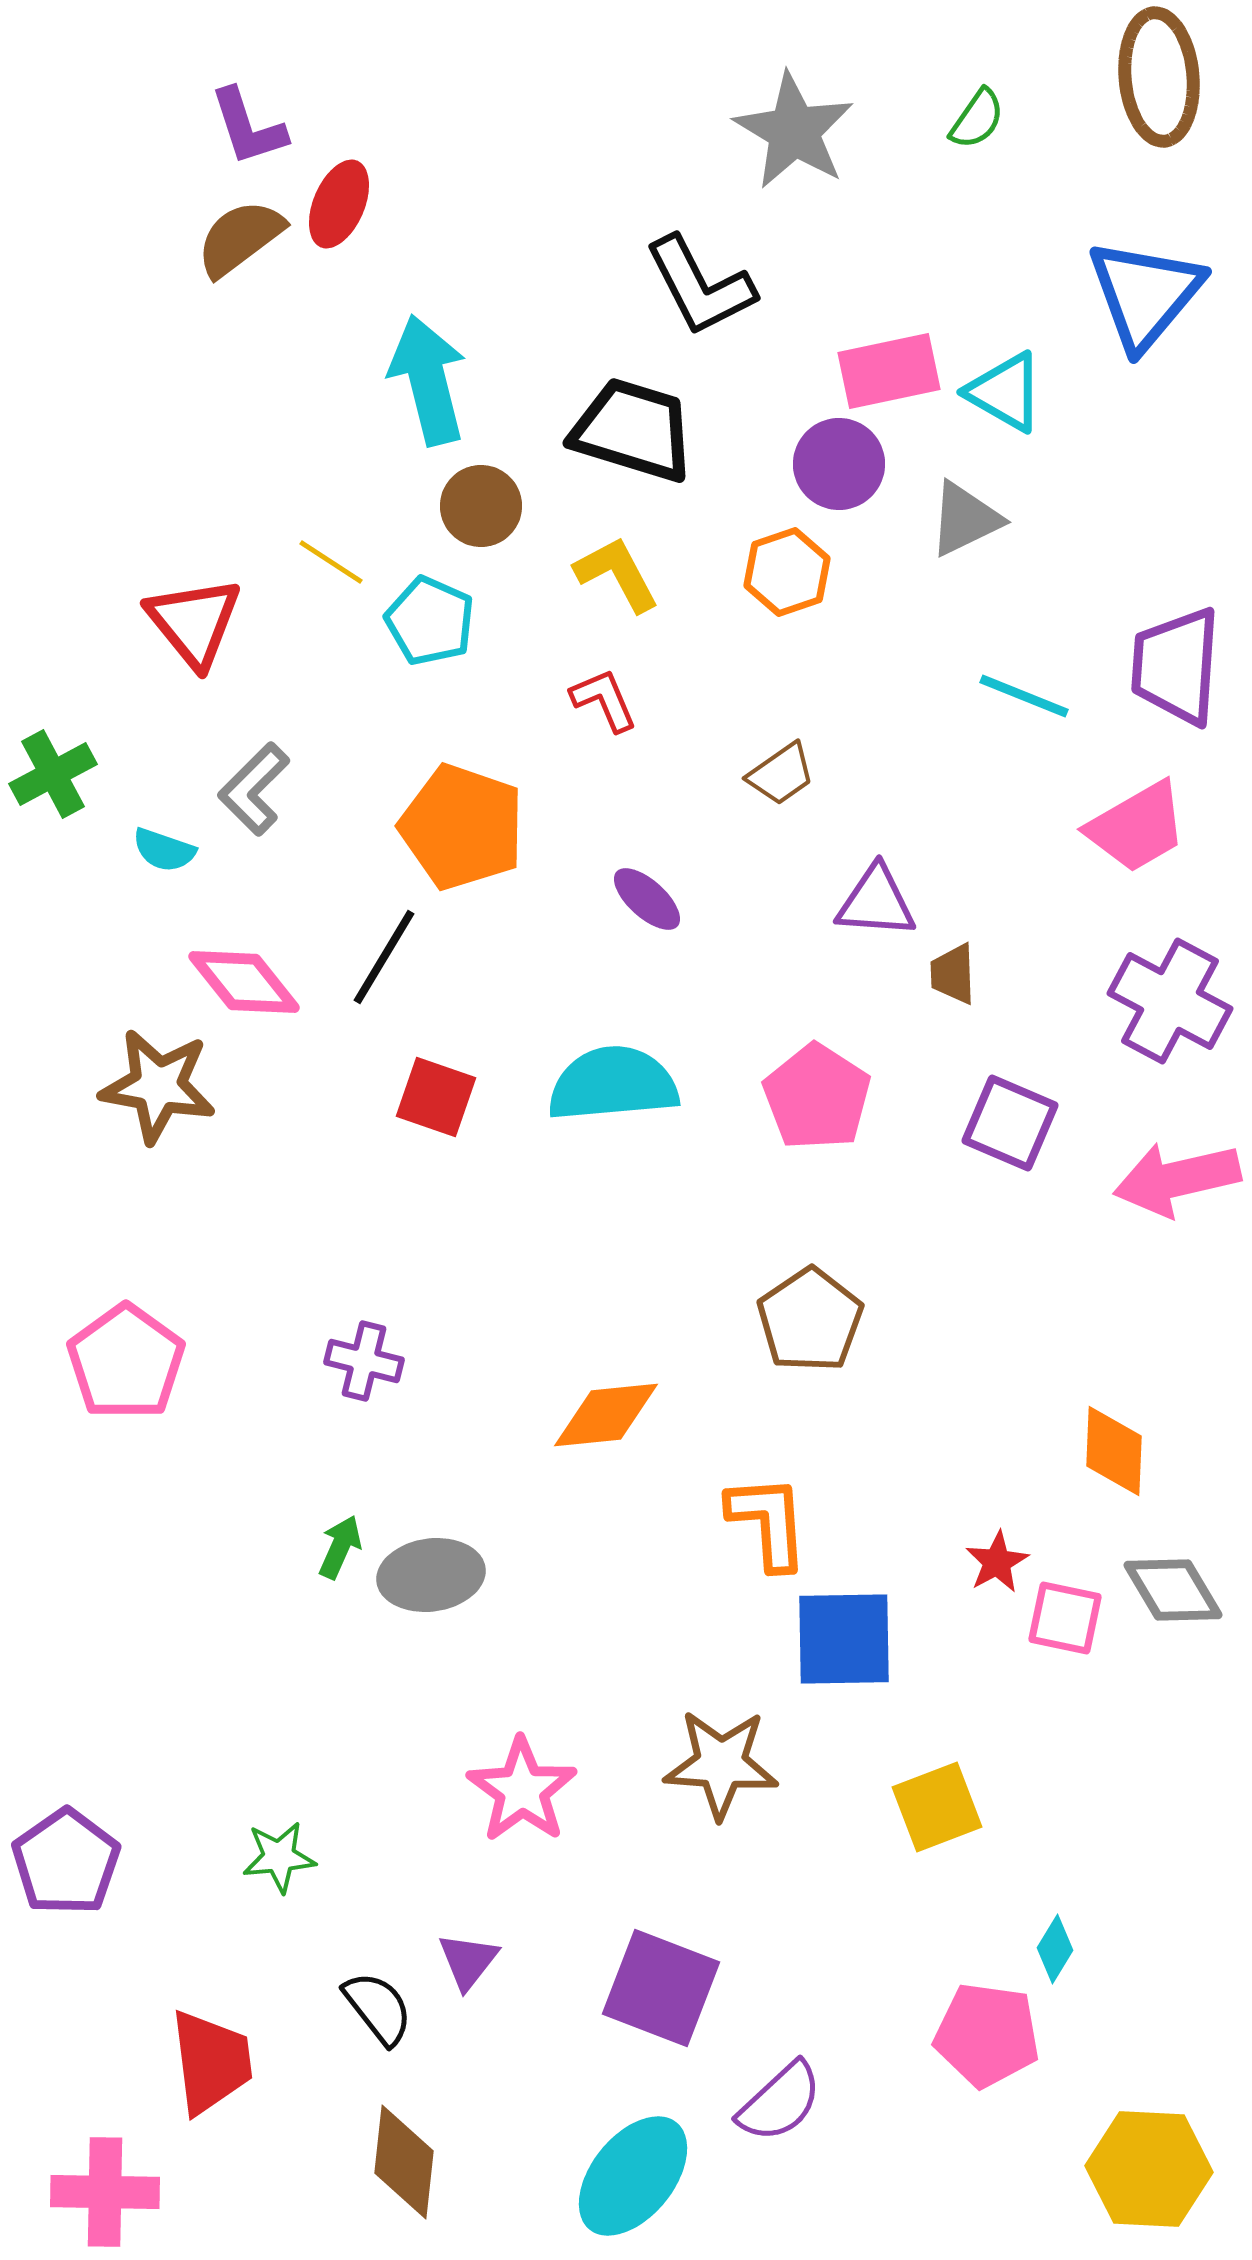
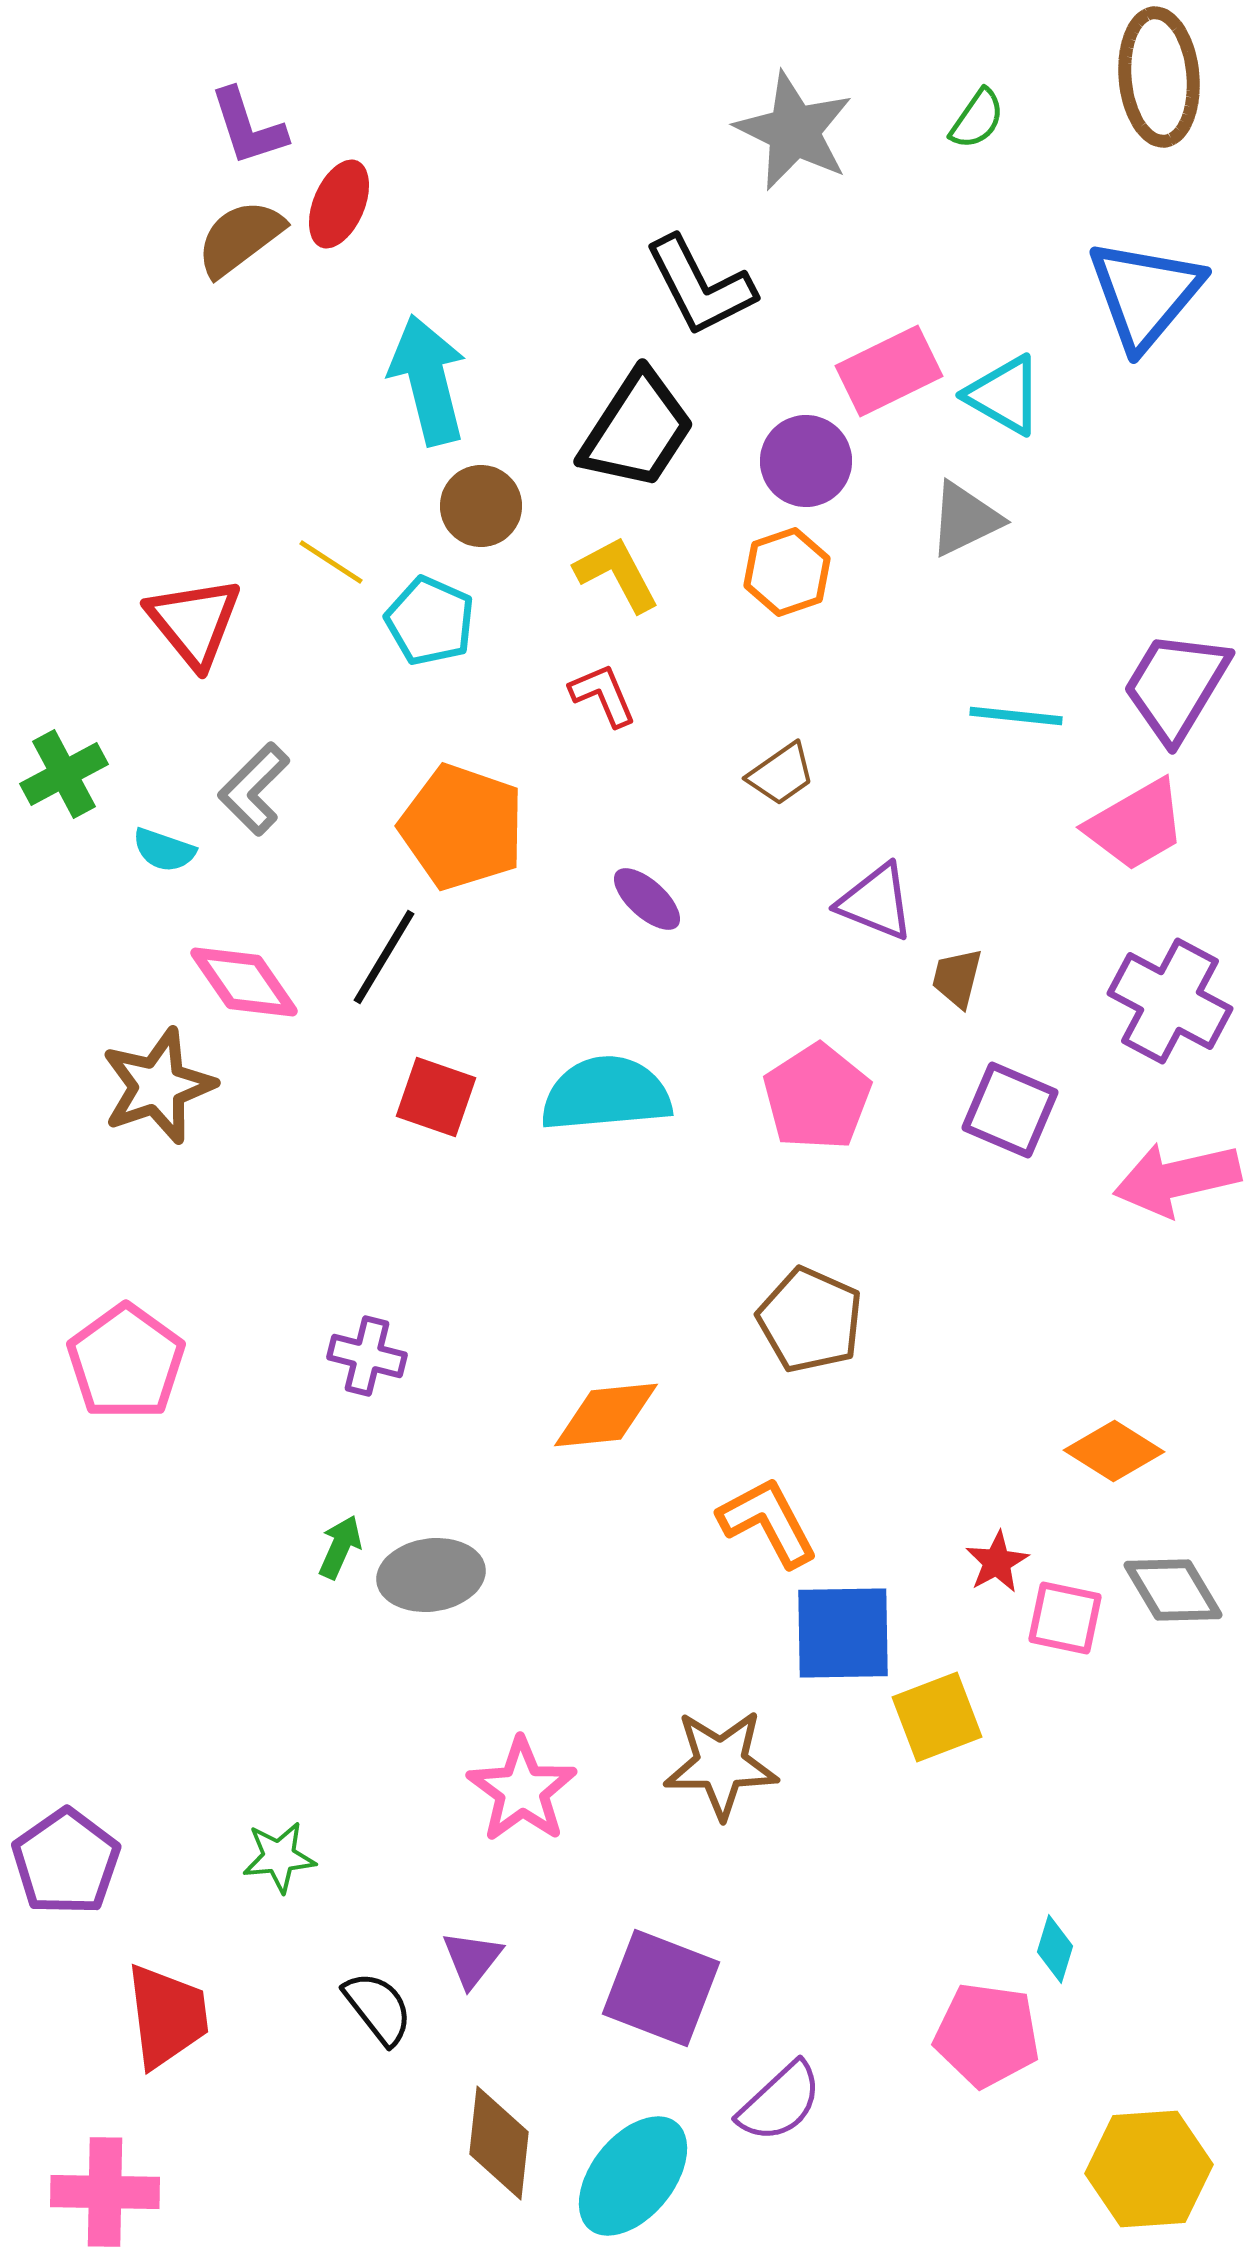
gray star at (794, 131): rotated 5 degrees counterclockwise
pink rectangle at (889, 371): rotated 14 degrees counterclockwise
cyan triangle at (1005, 392): moved 1 px left, 3 px down
black trapezoid at (633, 430): moved 4 px right; rotated 106 degrees clockwise
purple circle at (839, 464): moved 33 px left, 3 px up
purple trapezoid at (1176, 666): moved 20 px down; rotated 27 degrees clockwise
cyan line at (1024, 696): moved 8 px left, 20 px down; rotated 16 degrees counterclockwise
red L-shape at (604, 700): moved 1 px left, 5 px up
green cross at (53, 774): moved 11 px right
pink trapezoid at (1137, 827): moved 1 px left, 2 px up
purple triangle at (876, 902): rotated 18 degrees clockwise
brown trapezoid at (953, 974): moved 4 px right, 4 px down; rotated 16 degrees clockwise
pink diamond at (244, 982): rotated 4 degrees clockwise
cyan semicircle at (613, 1084): moved 7 px left, 10 px down
brown star at (158, 1086): rotated 29 degrees counterclockwise
pink pentagon at (817, 1097): rotated 6 degrees clockwise
purple square at (1010, 1123): moved 13 px up
brown pentagon at (810, 1320): rotated 14 degrees counterclockwise
purple cross at (364, 1361): moved 3 px right, 5 px up
orange diamond at (1114, 1451): rotated 60 degrees counterclockwise
orange L-shape at (768, 1522): rotated 24 degrees counterclockwise
blue square at (844, 1639): moved 1 px left, 6 px up
brown star at (721, 1764): rotated 4 degrees counterclockwise
yellow square at (937, 1807): moved 90 px up
cyan diamond at (1055, 1949): rotated 14 degrees counterclockwise
purple triangle at (468, 1961): moved 4 px right, 2 px up
red trapezoid at (211, 2062): moved 44 px left, 46 px up
brown diamond at (404, 2162): moved 95 px right, 19 px up
yellow hexagon at (1149, 2169): rotated 7 degrees counterclockwise
